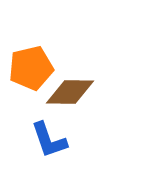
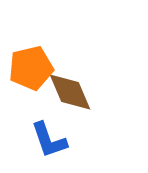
brown diamond: rotated 66 degrees clockwise
